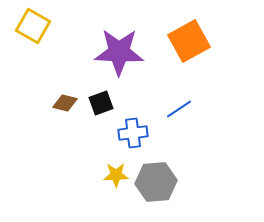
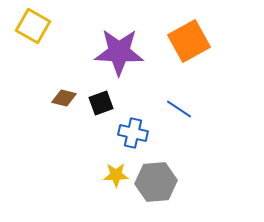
brown diamond: moved 1 px left, 5 px up
blue line: rotated 68 degrees clockwise
blue cross: rotated 20 degrees clockwise
